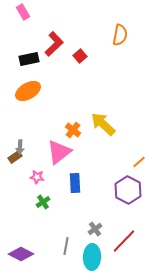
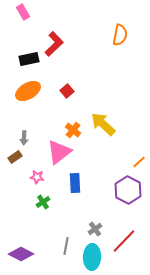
red square: moved 13 px left, 35 px down
gray arrow: moved 4 px right, 9 px up
